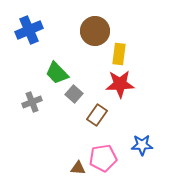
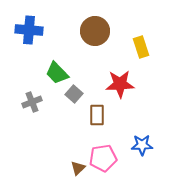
blue cross: rotated 28 degrees clockwise
yellow rectangle: moved 22 px right, 7 px up; rotated 25 degrees counterclockwise
brown rectangle: rotated 35 degrees counterclockwise
brown triangle: rotated 49 degrees counterclockwise
